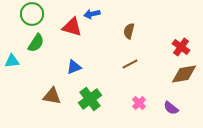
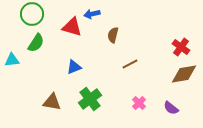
brown semicircle: moved 16 px left, 4 px down
cyan triangle: moved 1 px up
brown triangle: moved 6 px down
